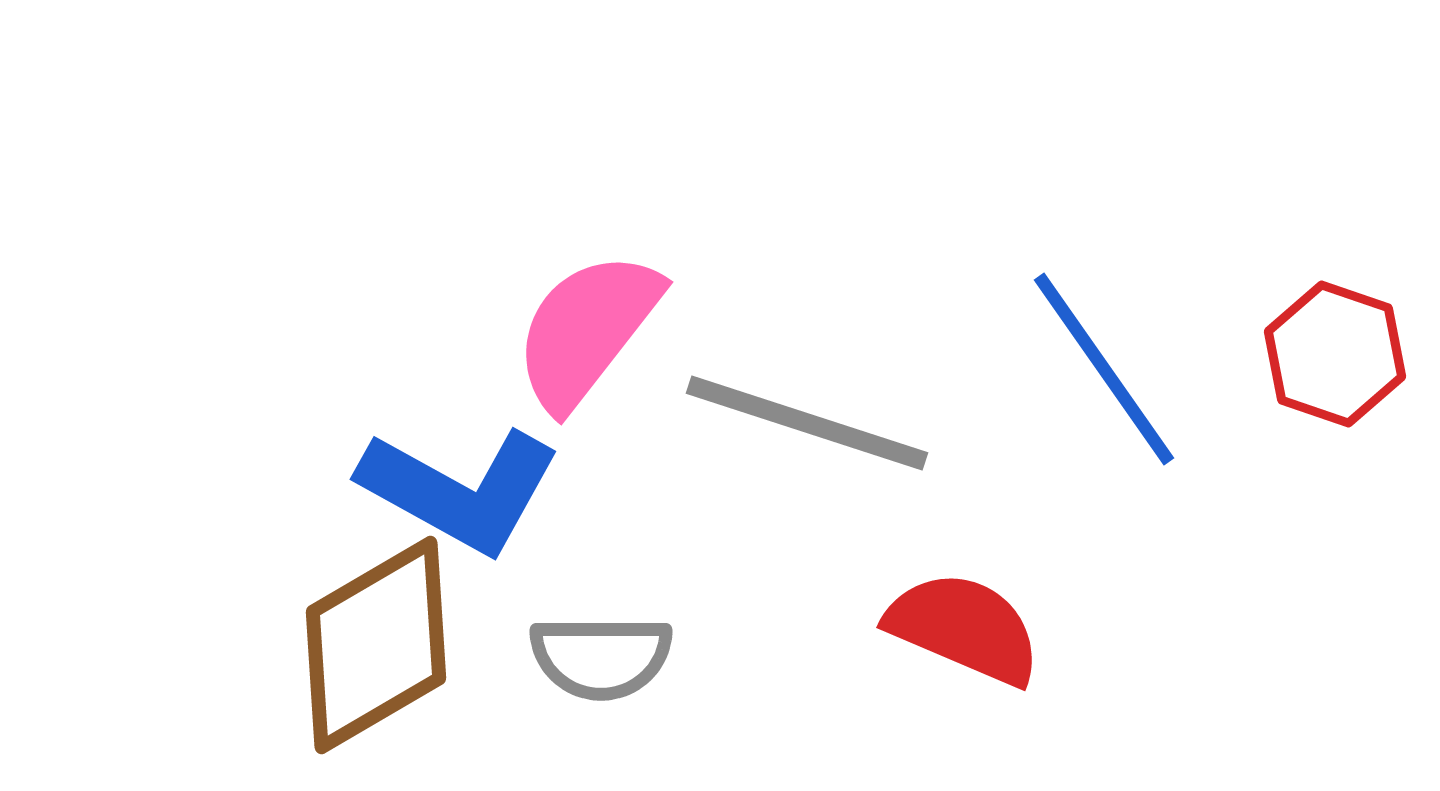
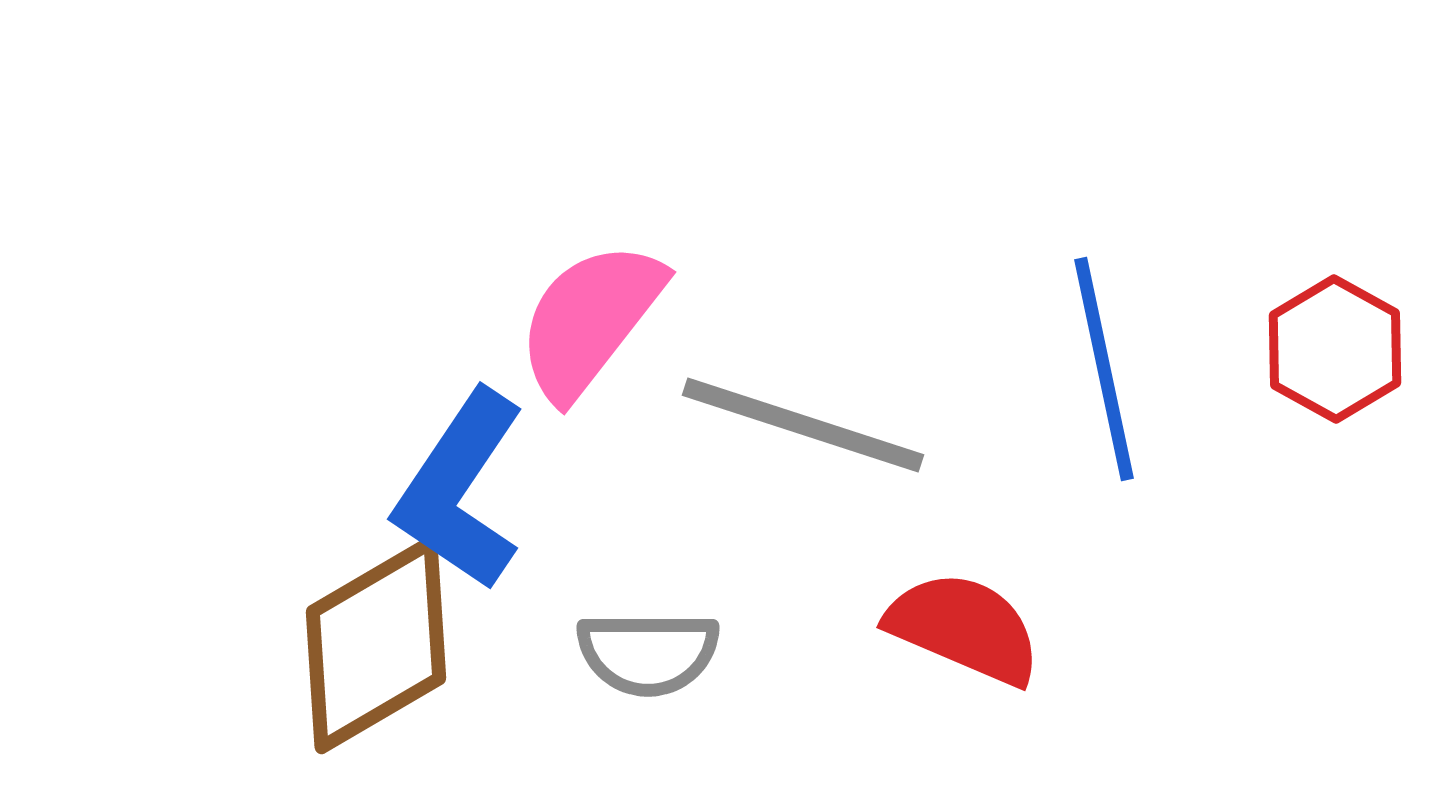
pink semicircle: moved 3 px right, 10 px up
red hexagon: moved 5 px up; rotated 10 degrees clockwise
blue line: rotated 23 degrees clockwise
gray line: moved 4 px left, 2 px down
blue L-shape: rotated 95 degrees clockwise
gray semicircle: moved 47 px right, 4 px up
